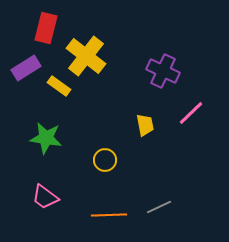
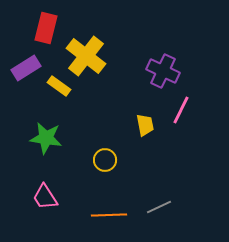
pink line: moved 10 px left, 3 px up; rotated 20 degrees counterclockwise
pink trapezoid: rotated 20 degrees clockwise
